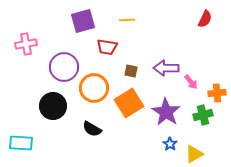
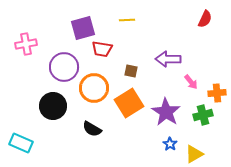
purple square: moved 7 px down
red trapezoid: moved 5 px left, 2 px down
purple arrow: moved 2 px right, 9 px up
cyan rectangle: rotated 20 degrees clockwise
